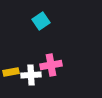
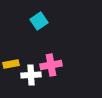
cyan square: moved 2 px left
yellow rectangle: moved 8 px up
